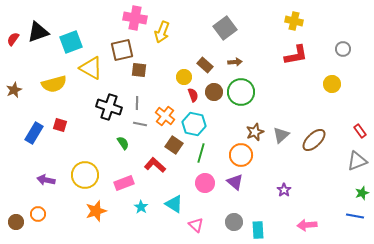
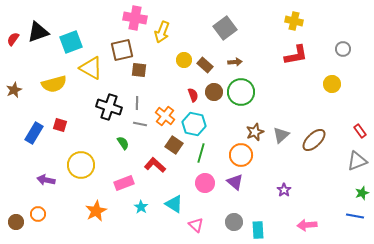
yellow circle at (184, 77): moved 17 px up
yellow circle at (85, 175): moved 4 px left, 10 px up
orange star at (96, 211): rotated 10 degrees counterclockwise
